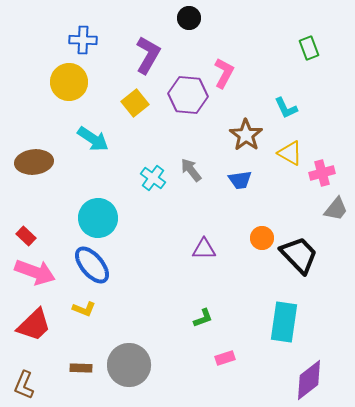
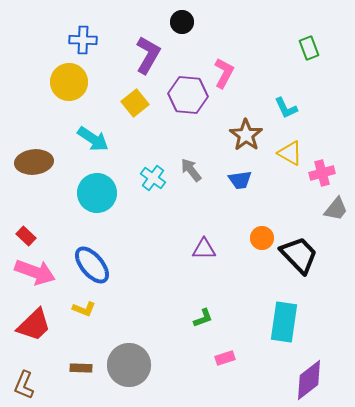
black circle: moved 7 px left, 4 px down
cyan circle: moved 1 px left, 25 px up
